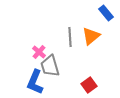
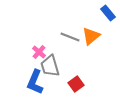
blue rectangle: moved 2 px right
gray line: rotated 66 degrees counterclockwise
red square: moved 13 px left, 1 px up
